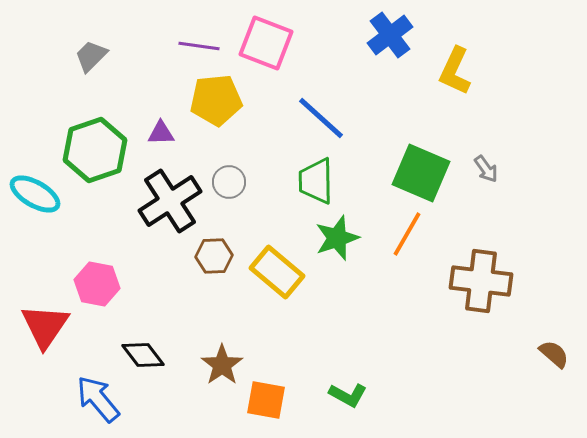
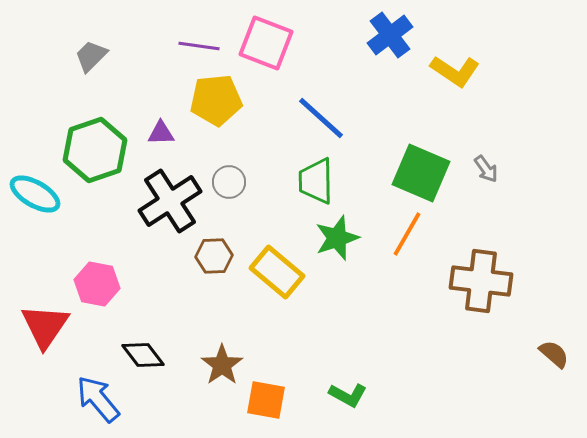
yellow L-shape: rotated 81 degrees counterclockwise
